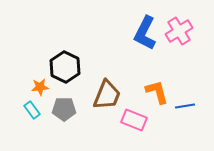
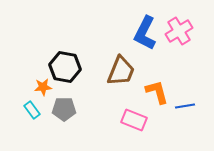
black hexagon: rotated 16 degrees counterclockwise
orange star: moved 3 px right
brown trapezoid: moved 14 px right, 24 px up
